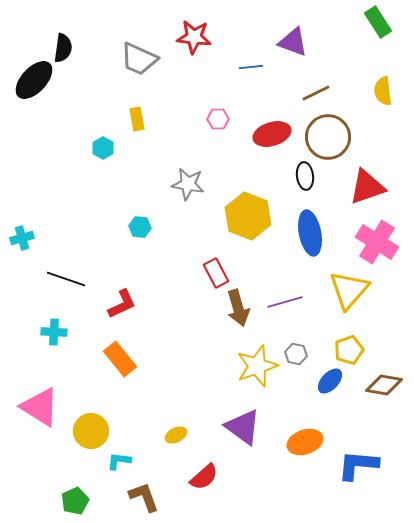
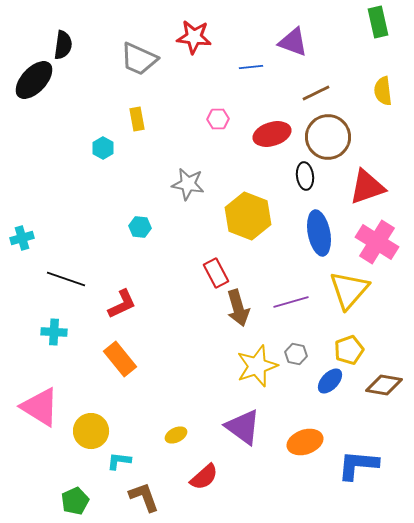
green rectangle at (378, 22): rotated 20 degrees clockwise
black semicircle at (63, 48): moved 3 px up
blue ellipse at (310, 233): moved 9 px right
purple line at (285, 302): moved 6 px right
